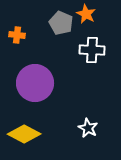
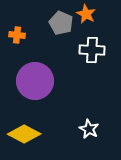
purple circle: moved 2 px up
white star: moved 1 px right, 1 px down
